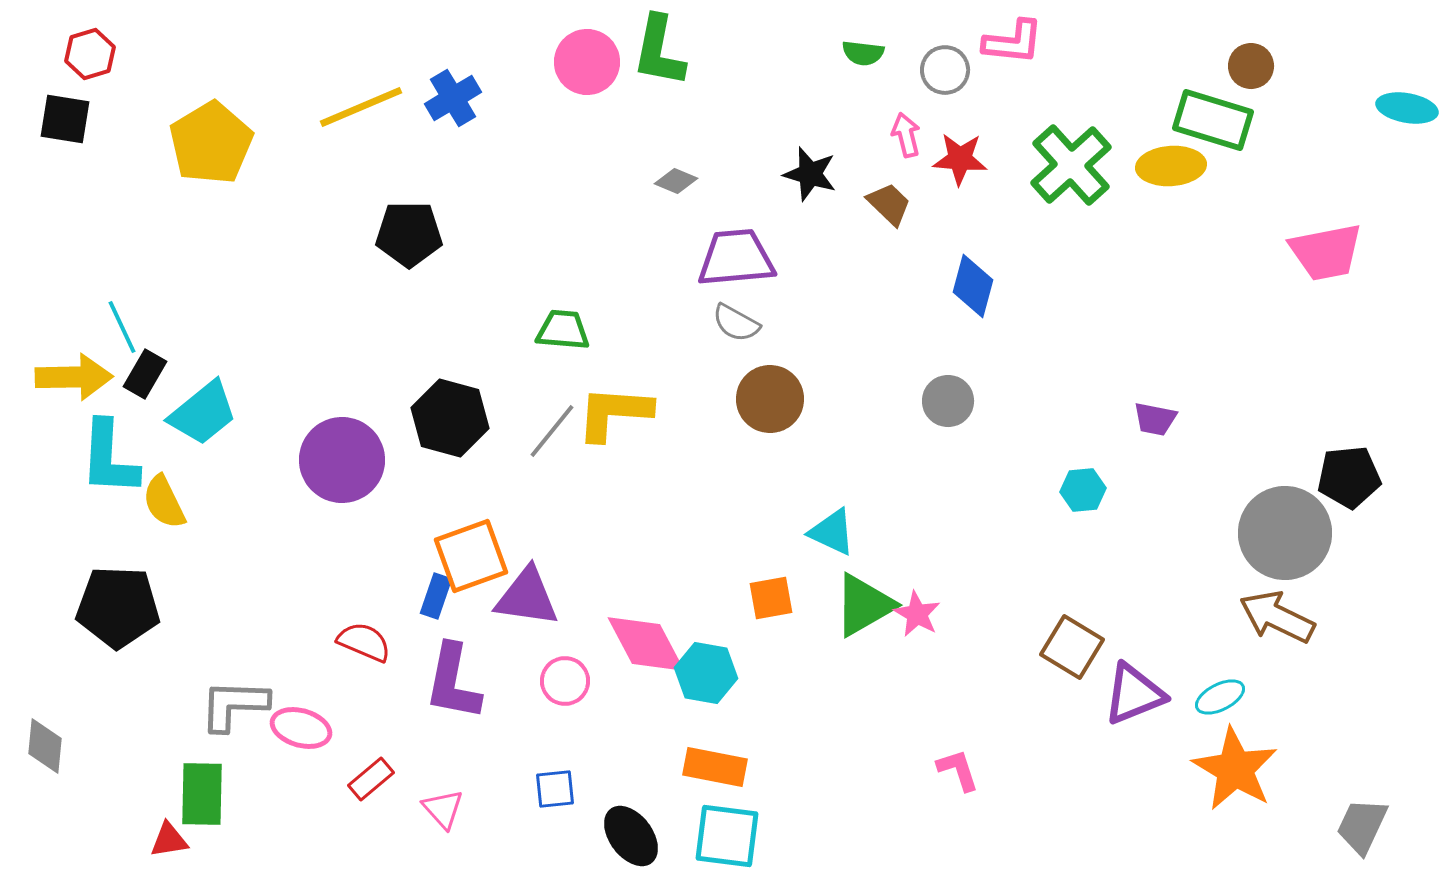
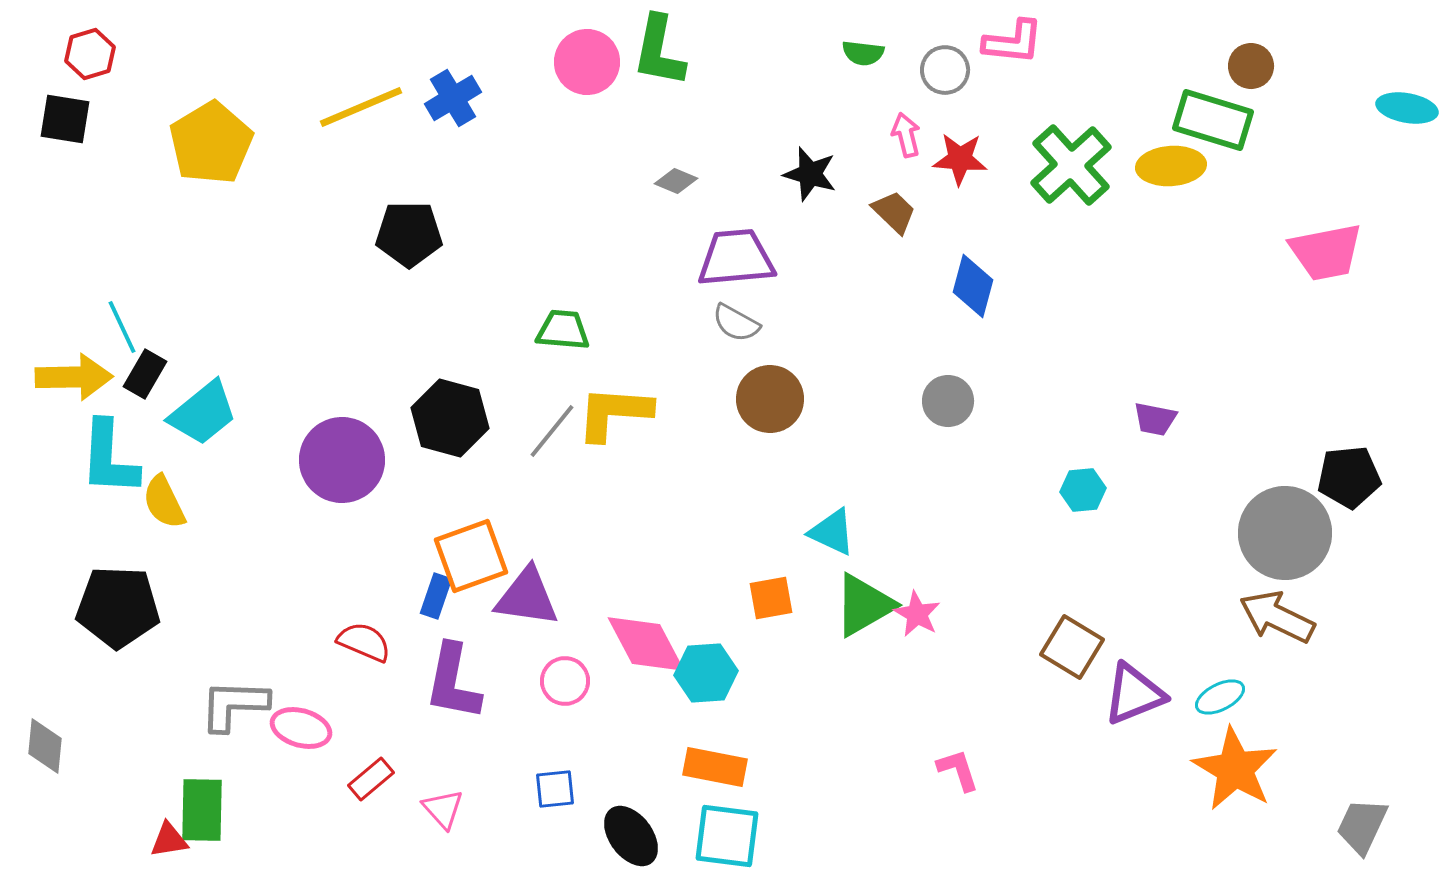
brown trapezoid at (889, 204): moved 5 px right, 8 px down
cyan hexagon at (706, 673): rotated 14 degrees counterclockwise
green rectangle at (202, 794): moved 16 px down
